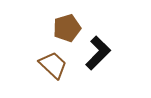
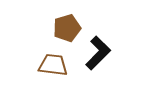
brown trapezoid: rotated 36 degrees counterclockwise
